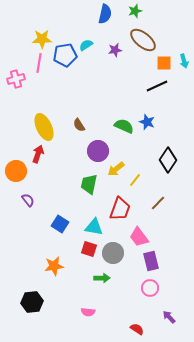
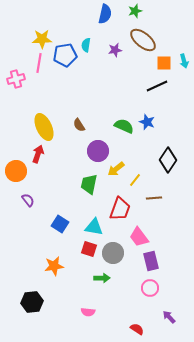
cyan semicircle: rotated 48 degrees counterclockwise
brown line: moved 4 px left, 5 px up; rotated 42 degrees clockwise
